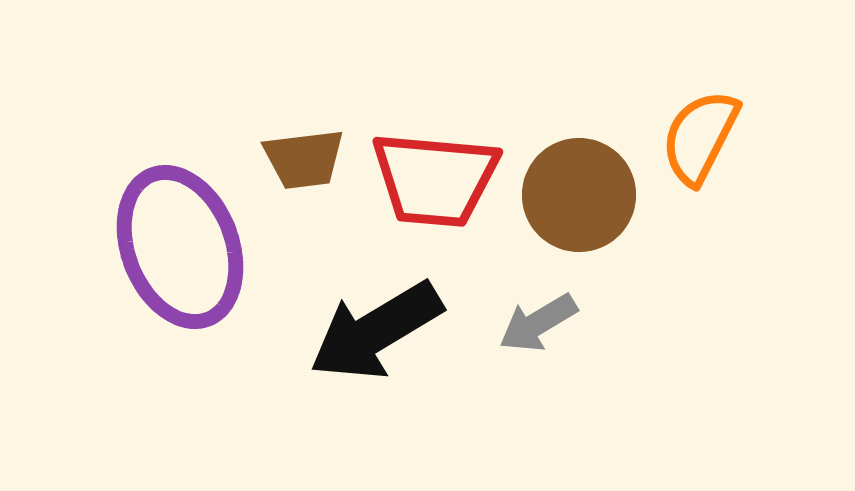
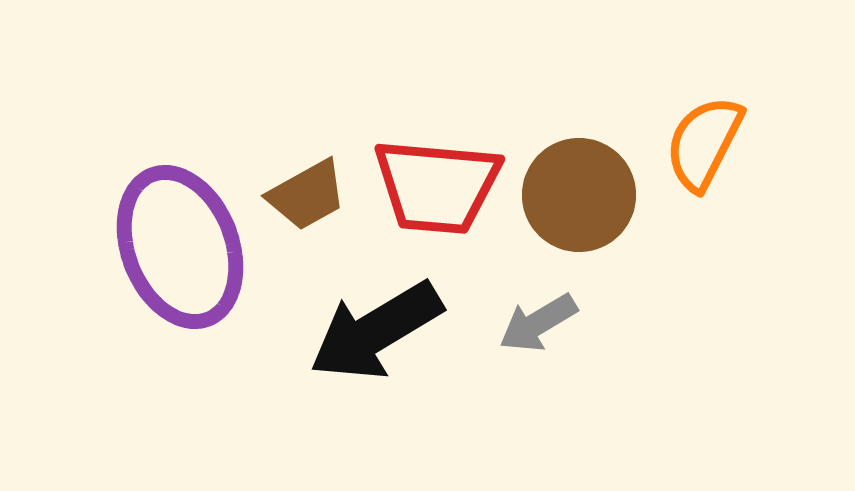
orange semicircle: moved 4 px right, 6 px down
brown trapezoid: moved 3 px right, 36 px down; rotated 22 degrees counterclockwise
red trapezoid: moved 2 px right, 7 px down
